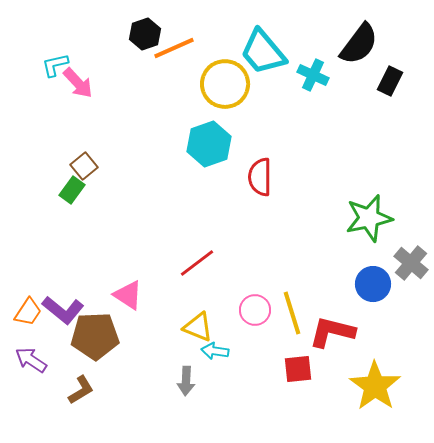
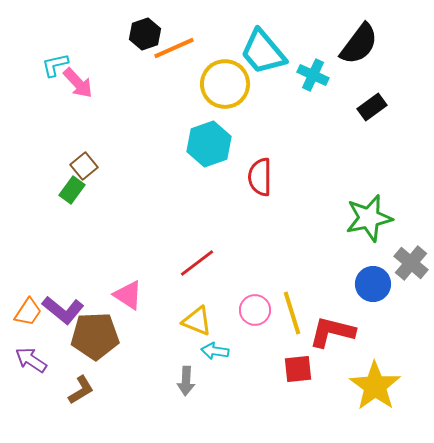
black rectangle: moved 18 px left, 26 px down; rotated 28 degrees clockwise
yellow triangle: moved 1 px left, 6 px up
